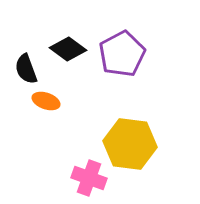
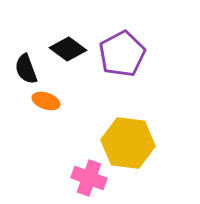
yellow hexagon: moved 2 px left, 1 px up
